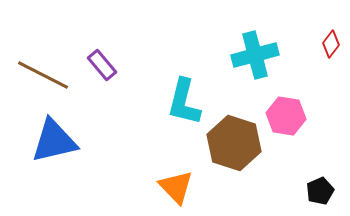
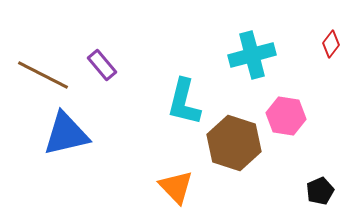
cyan cross: moved 3 px left
blue triangle: moved 12 px right, 7 px up
